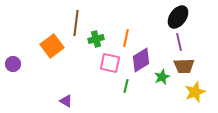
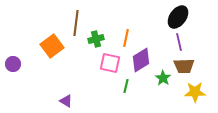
green star: moved 1 px right, 1 px down; rotated 14 degrees counterclockwise
yellow star: rotated 20 degrees clockwise
